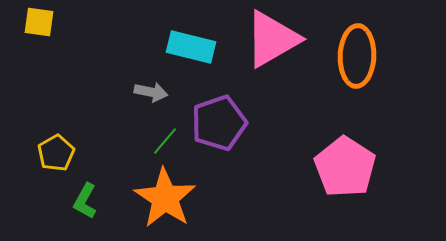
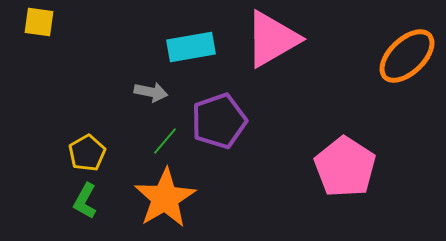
cyan rectangle: rotated 24 degrees counterclockwise
orange ellipse: moved 50 px right; rotated 44 degrees clockwise
purple pentagon: moved 2 px up
yellow pentagon: moved 31 px right
orange star: rotated 8 degrees clockwise
